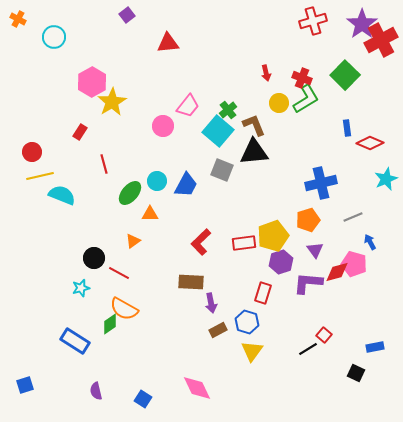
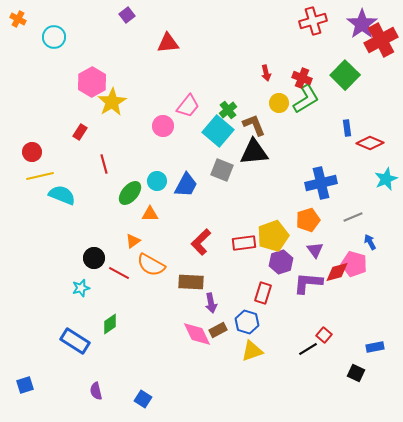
orange semicircle at (124, 309): moved 27 px right, 44 px up
yellow triangle at (252, 351): rotated 35 degrees clockwise
pink diamond at (197, 388): moved 54 px up
